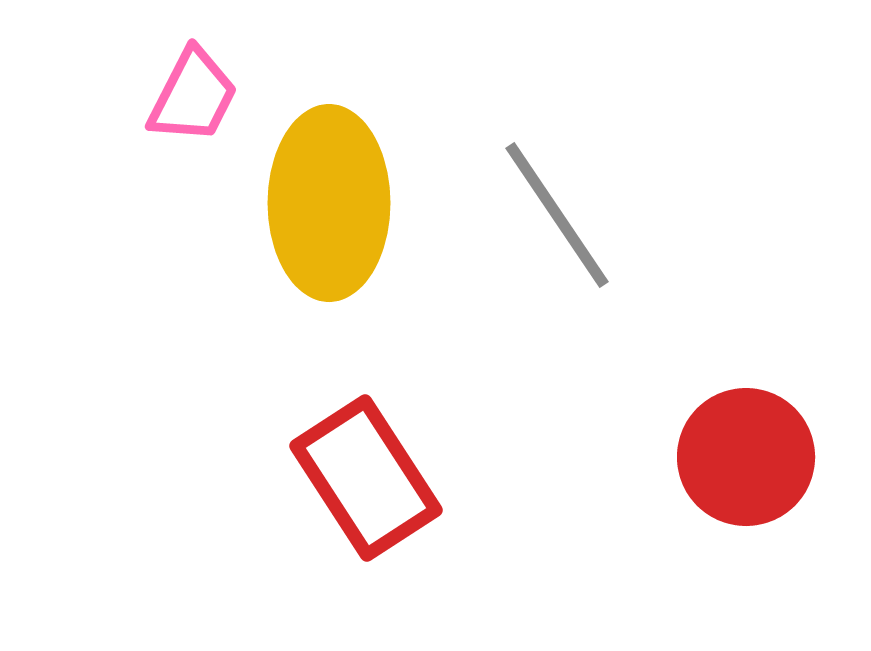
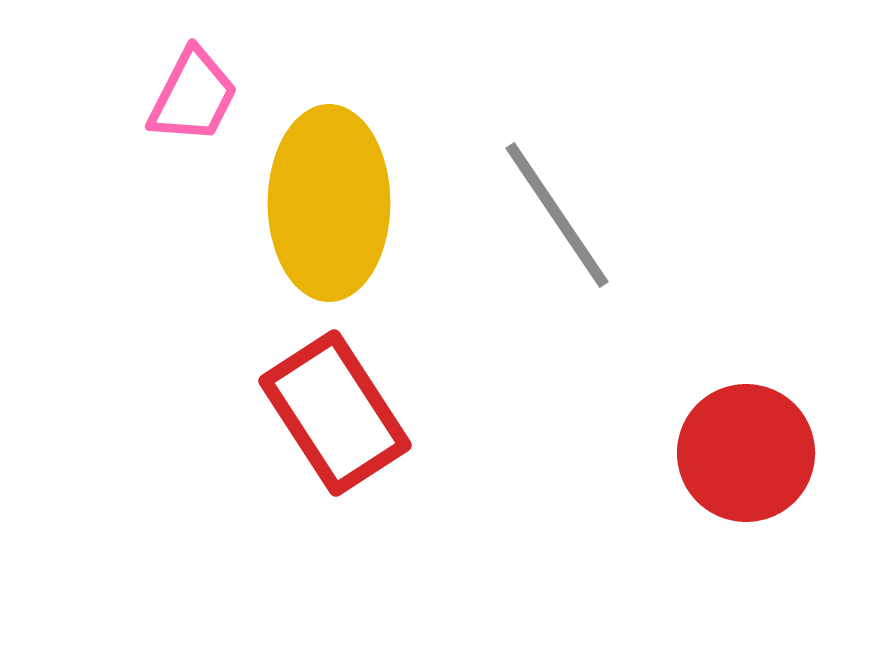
red circle: moved 4 px up
red rectangle: moved 31 px left, 65 px up
